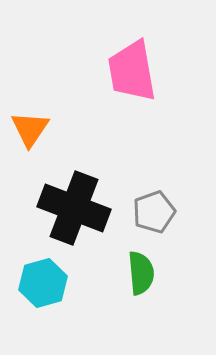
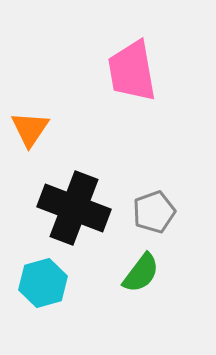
green semicircle: rotated 42 degrees clockwise
